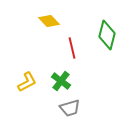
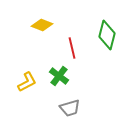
yellow diamond: moved 7 px left, 4 px down; rotated 25 degrees counterclockwise
green cross: moved 2 px left, 5 px up
